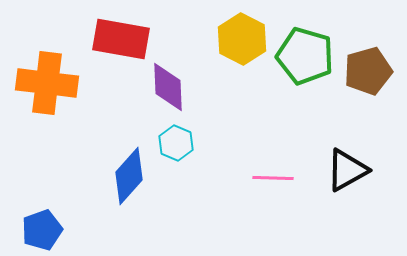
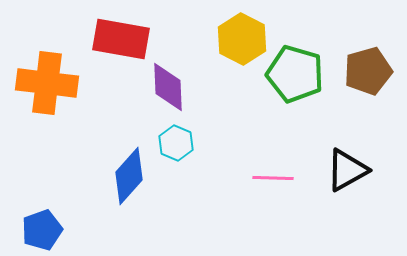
green pentagon: moved 10 px left, 18 px down
